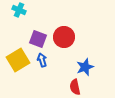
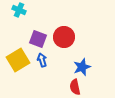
blue star: moved 3 px left
